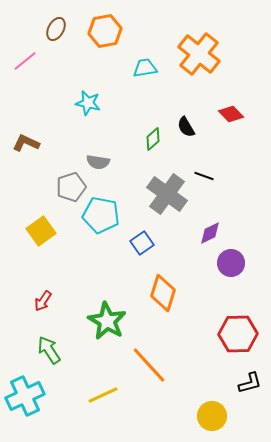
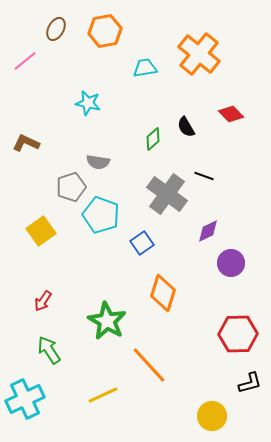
cyan pentagon: rotated 9 degrees clockwise
purple diamond: moved 2 px left, 2 px up
cyan cross: moved 3 px down
